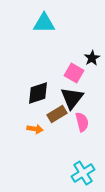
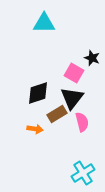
black star: rotated 21 degrees counterclockwise
